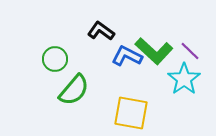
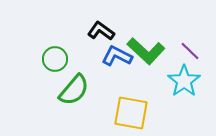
green L-shape: moved 8 px left
blue L-shape: moved 10 px left
cyan star: moved 2 px down
